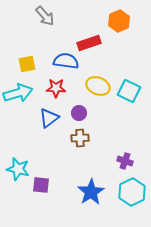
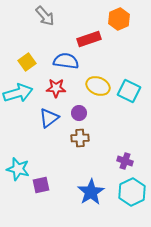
orange hexagon: moved 2 px up
red rectangle: moved 4 px up
yellow square: moved 2 px up; rotated 24 degrees counterclockwise
purple square: rotated 18 degrees counterclockwise
